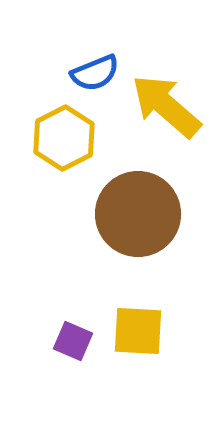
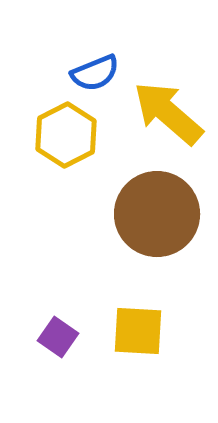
yellow arrow: moved 2 px right, 7 px down
yellow hexagon: moved 2 px right, 3 px up
brown circle: moved 19 px right
purple square: moved 15 px left, 4 px up; rotated 12 degrees clockwise
